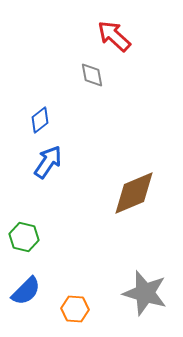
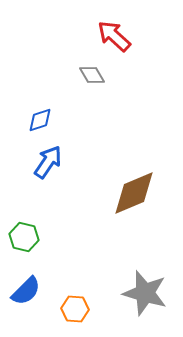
gray diamond: rotated 20 degrees counterclockwise
blue diamond: rotated 20 degrees clockwise
